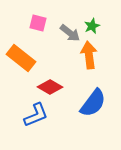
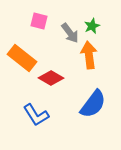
pink square: moved 1 px right, 2 px up
gray arrow: rotated 15 degrees clockwise
orange rectangle: moved 1 px right
red diamond: moved 1 px right, 9 px up
blue semicircle: moved 1 px down
blue L-shape: rotated 80 degrees clockwise
